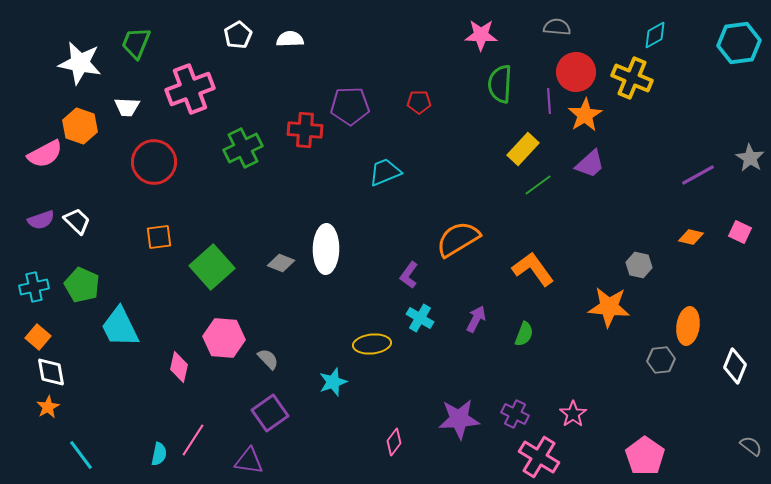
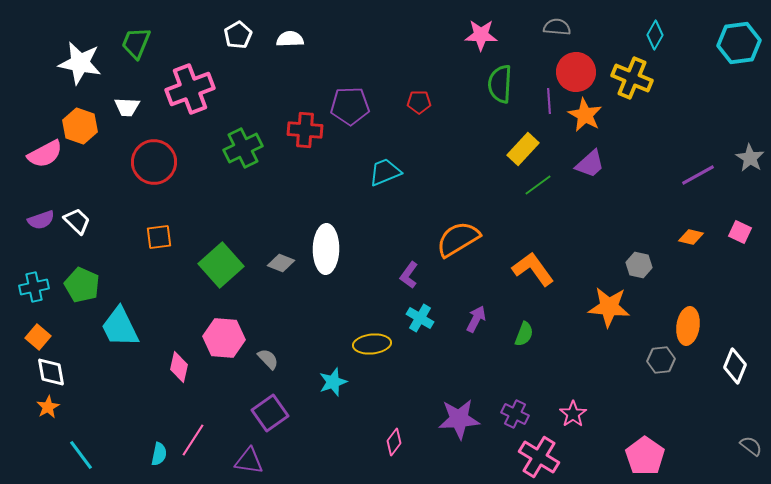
cyan diamond at (655, 35): rotated 32 degrees counterclockwise
orange star at (585, 115): rotated 12 degrees counterclockwise
green square at (212, 267): moved 9 px right, 2 px up
